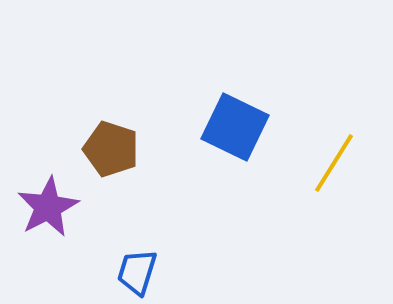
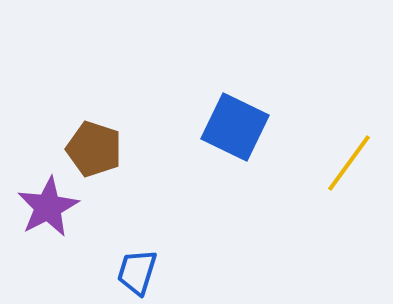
brown pentagon: moved 17 px left
yellow line: moved 15 px right; rotated 4 degrees clockwise
